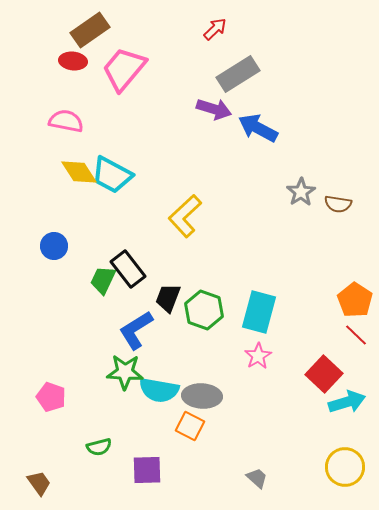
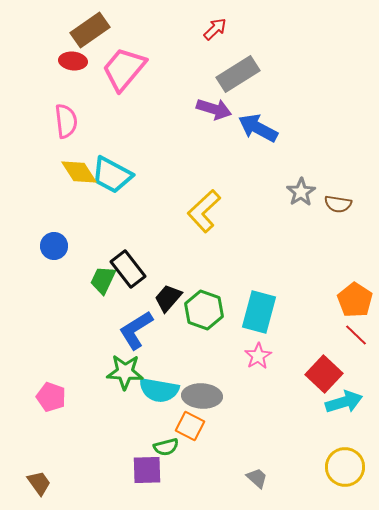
pink semicircle: rotated 72 degrees clockwise
yellow L-shape: moved 19 px right, 5 px up
black trapezoid: rotated 20 degrees clockwise
cyan arrow: moved 3 px left
green semicircle: moved 67 px right
